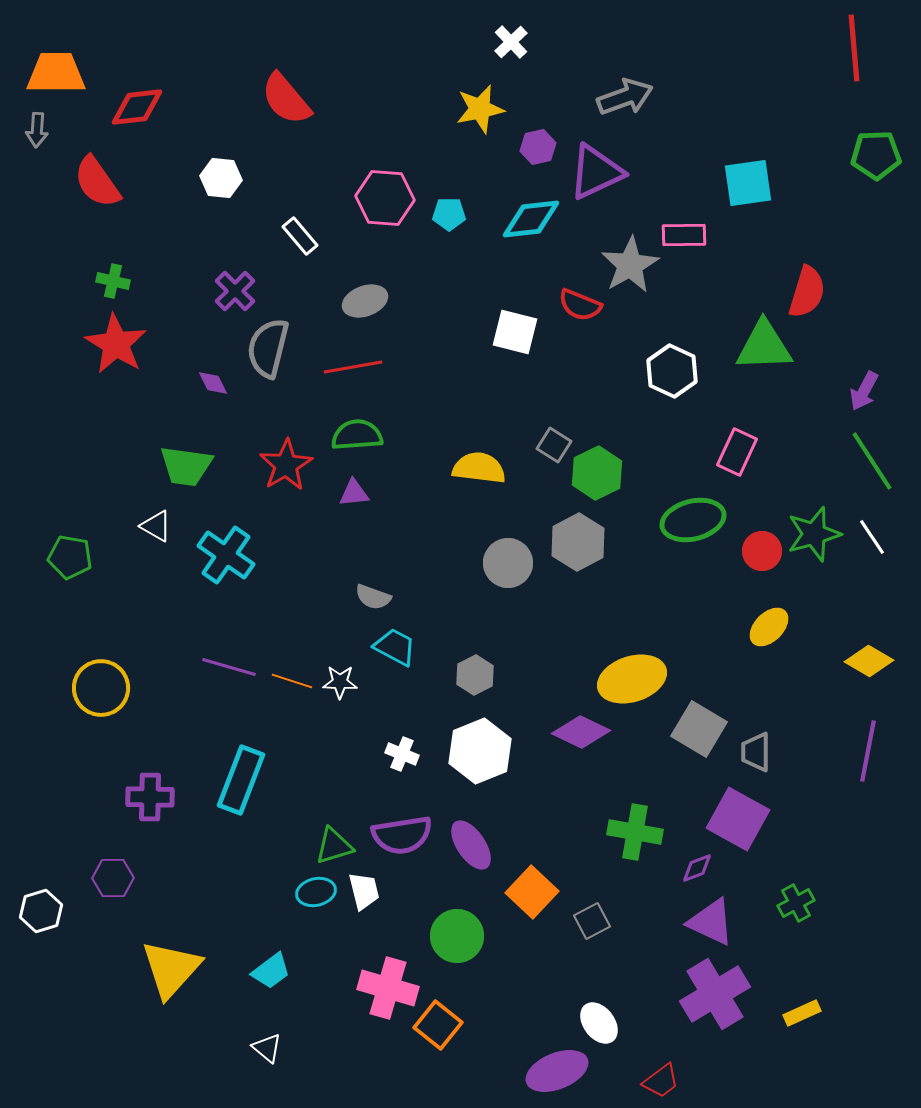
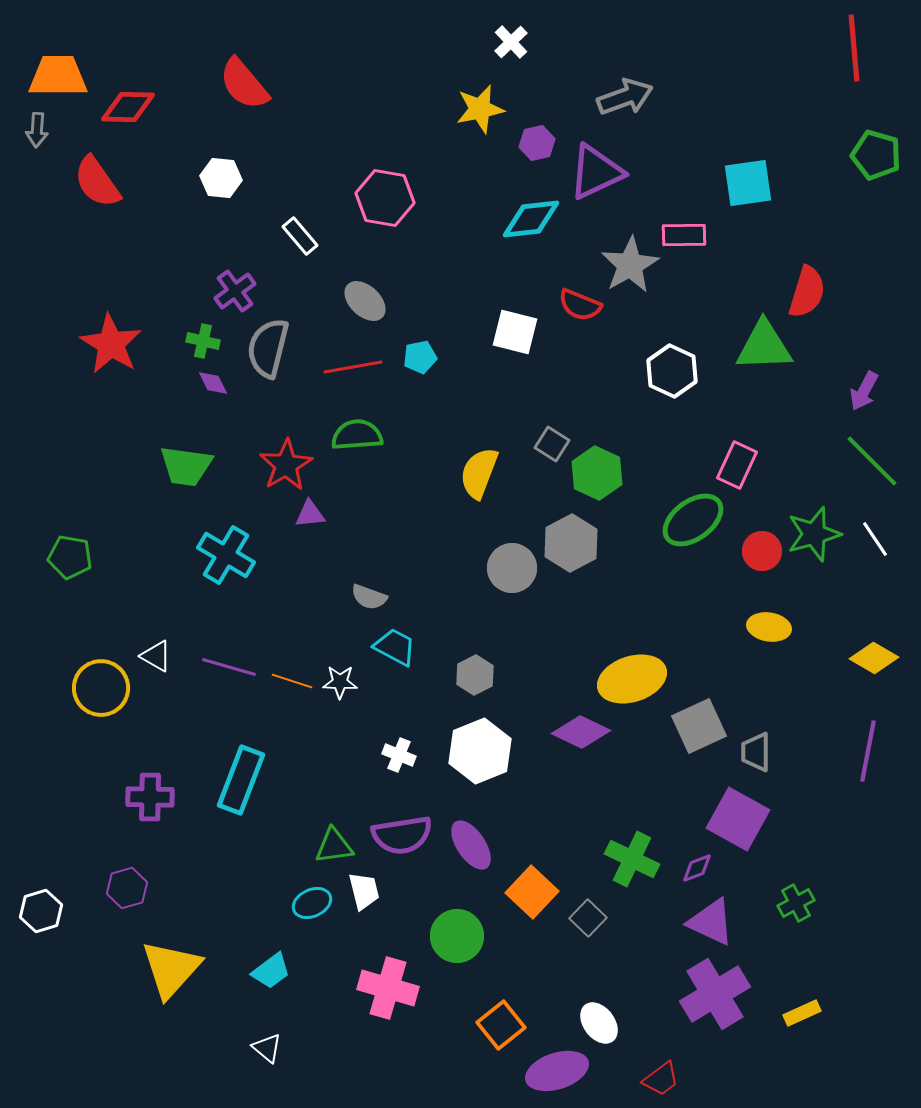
orange trapezoid at (56, 73): moved 2 px right, 3 px down
red semicircle at (286, 99): moved 42 px left, 15 px up
red diamond at (137, 107): moved 9 px left; rotated 8 degrees clockwise
purple hexagon at (538, 147): moved 1 px left, 4 px up
green pentagon at (876, 155): rotated 18 degrees clockwise
pink hexagon at (385, 198): rotated 6 degrees clockwise
cyan pentagon at (449, 214): moved 29 px left, 143 px down; rotated 12 degrees counterclockwise
green cross at (113, 281): moved 90 px right, 60 px down
purple cross at (235, 291): rotated 9 degrees clockwise
gray ellipse at (365, 301): rotated 63 degrees clockwise
red star at (116, 344): moved 5 px left
gray square at (554, 445): moved 2 px left, 1 px up
pink rectangle at (737, 452): moved 13 px down
green line at (872, 461): rotated 12 degrees counterclockwise
yellow semicircle at (479, 468): moved 5 px down; rotated 76 degrees counterclockwise
green hexagon at (597, 473): rotated 9 degrees counterclockwise
purple triangle at (354, 493): moved 44 px left, 21 px down
green ellipse at (693, 520): rotated 22 degrees counterclockwise
white triangle at (156, 526): moved 130 px down
white line at (872, 537): moved 3 px right, 2 px down
gray hexagon at (578, 542): moved 7 px left, 1 px down
cyan cross at (226, 555): rotated 4 degrees counterclockwise
gray circle at (508, 563): moved 4 px right, 5 px down
gray semicircle at (373, 597): moved 4 px left
yellow ellipse at (769, 627): rotated 54 degrees clockwise
yellow diamond at (869, 661): moved 5 px right, 3 px up
gray square at (699, 729): moved 3 px up; rotated 34 degrees clockwise
white cross at (402, 754): moved 3 px left, 1 px down
green cross at (635, 832): moved 3 px left, 27 px down; rotated 16 degrees clockwise
green triangle at (334, 846): rotated 9 degrees clockwise
purple hexagon at (113, 878): moved 14 px right, 10 px down; rotated 15 degrees counterclockwise
cyan ellipse at (316, 892): moved 4 px left, 11 px down; rotated 12 degrees counterclockwise
gray square at (592, 921): moved 4 px left, 3 px up; rotated 18 degrees counterclockwise
orange square at (438, 1025): moved 63 px right; rotated 12 degrees clockwise
purple ellipse at (557, 1071): rotated 4 degrees clockwise
red trapezoid at (661, 1081): moved 2 px up
